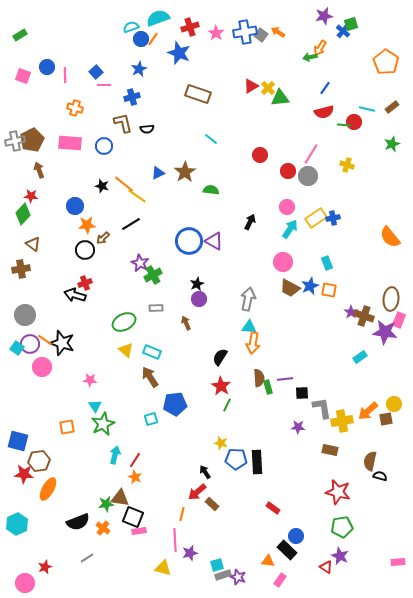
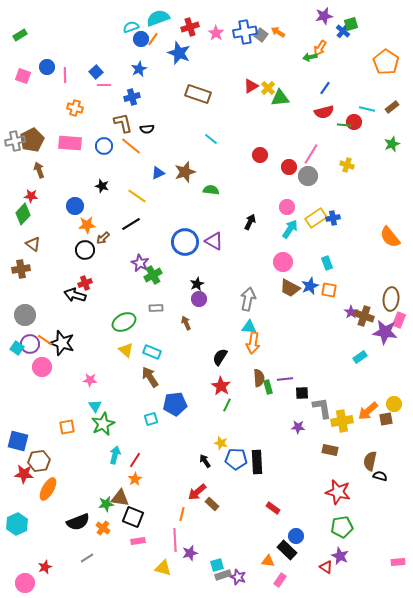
red circle at (288, 171): moved 1 px right, 4 px up
brown star at (185, 172): rotated 15 degrees clockwise
orange line at (124, 184): moved 7 px right, 38 px up
blue circle at (189, 241): moved 4 px left, 1 px down
black arrow at (205, 472): moved 11 px up
orange star at (135, 477): moved 2 px down; rotated 16 degrees clockwise
pink rectangle at (139, 531): moved 1 px left, 10 px down
